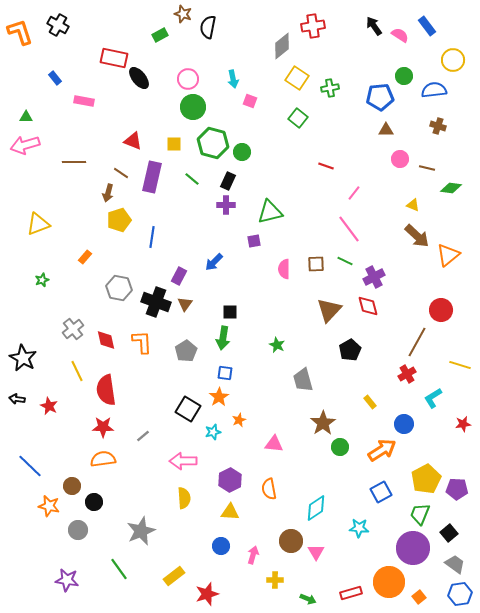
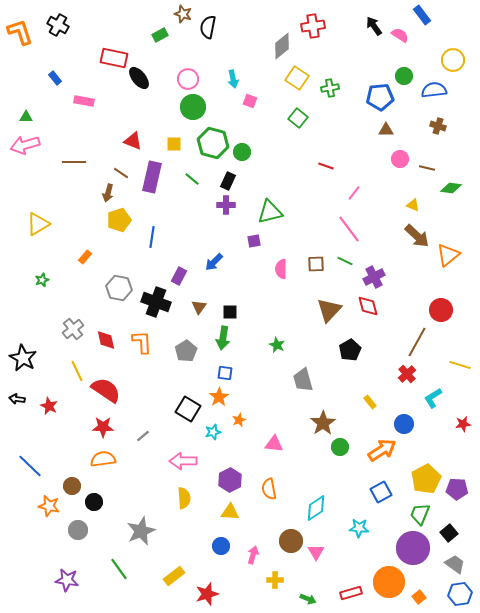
blue rectangle at (427, 26): moved 5 px left, 11 px up
yellow triangle at (38, 224): rotated 10 degrees counterclockwise
pink semicircle at (284, 269): moved 3 px left
brown triangle at (185, 304): moved 14 px right, 3 px down
red cross at (407, 374): rotated 12 degrees counterclockwise
red semicircle at (106, 390): rotated 132 degrees clockwise
